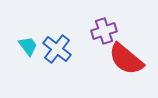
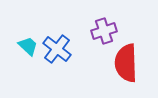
cyan trapezoid: rotated 10 degrees counterclockwise
red semicircle: moved 4 px down; rotated 48 degrees clockwise
